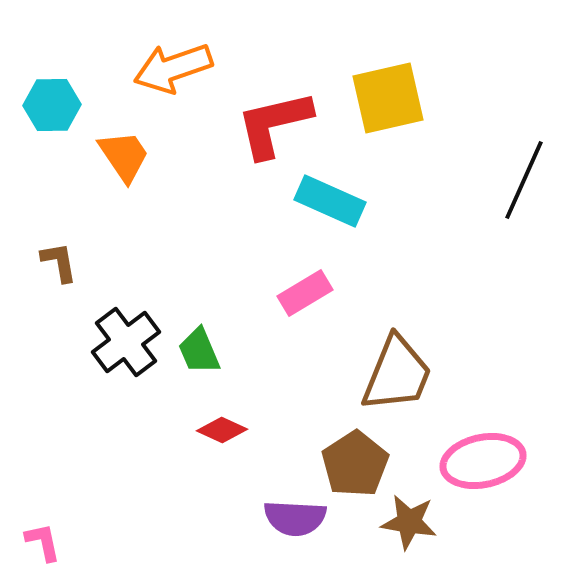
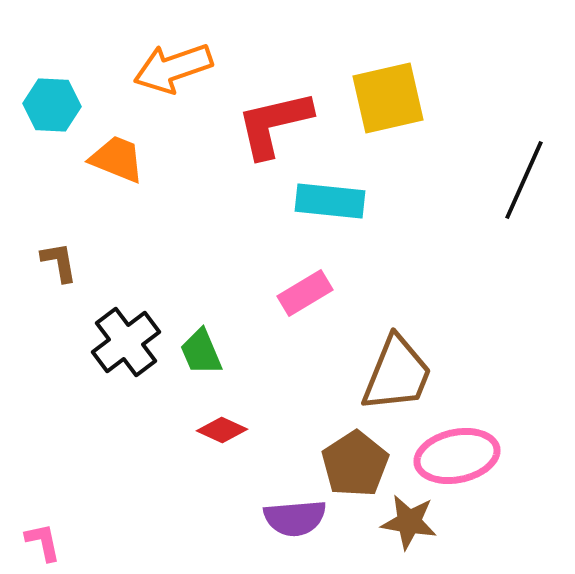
cyan hexagon: rotated 4 degrees clockwise
orange trapezoid: moved 7 px left, 3 px down; rotated 34 degrees counterclockwise
cyan rectangle: rotated 18 degrees counterclockwise
green trapezoid: moved 2 px right, 1 px down
pink ellipse: moved 26 px left, 5 px up
purple semicircle: rotated 8 degrees counterclockwise
